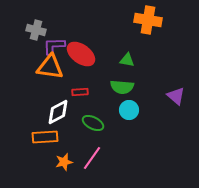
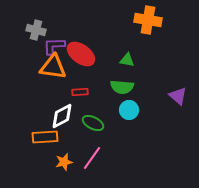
orange triangle: moved 3 px right
purple triangle: moved 2 px right
white diamond: moved 4 px right, 4 px down
